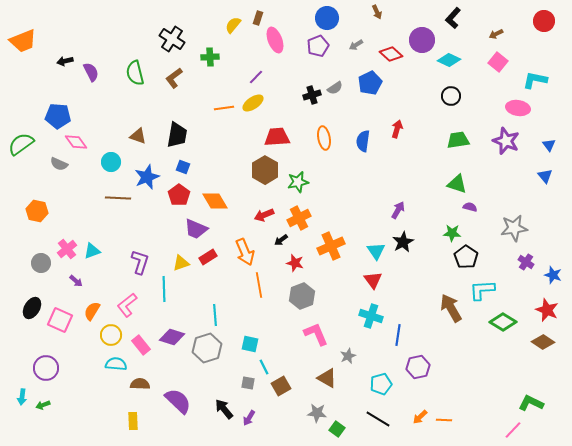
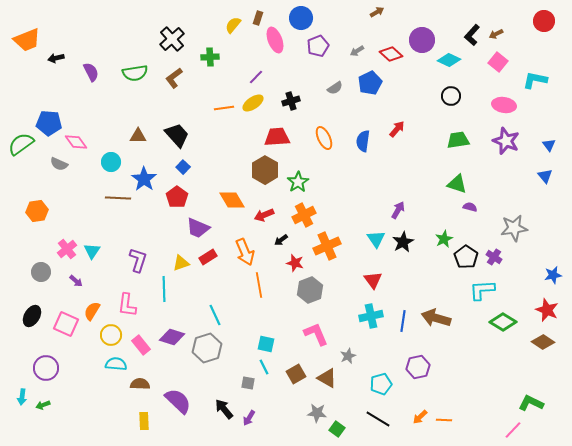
brown arrow at (377, 12): rotated 96 degrees counterclockwise
blue circle at (327, 18): moved 26 px left
black L-shape at (453, 18): moved 19 px right, 17 px down
black cross at (172, 39): rotated 15 degrees clockwise
orange trapezoid at (23, 41): moved 4 px right, 1 px up
gray arrow at (356, 45): moved 1 px right, 6 px down
black arrow at (65, 61): moved 9 px left, 3 px up
green semicircle at (135, 73): rotated 85 degrees counterclockwise
black cross at (312, 95): moved 21 px left, 6 px down
pink ellipse at (518, 108): moved 14 px left, 3 px up
blue pentagon at (58, 116): moved 9 px left, 7 px down
red arrow at (397, 129): rotated 24 degrees clockwise
black trapezoid at (177, 135): rotated 52 degrees counterclockwise
brown triangle at (138, 136): rotated 18 degrees counterclockwise
orange ellipse at (324, 138): rotated 15 degrees counterclockwise
blue square at (183, 167): rotated 24 degrees clockwise
blue star at (147, 177): moved 3 px left, 2 px down; rotated 15 degrees counterclockwise
green star at (298, 182): rotated 20 degrees counterclockwise
red pentagon at (179, 195): moved 2 px left, 2 px down
orange diamond at (215, 201): moved 17 px right, 1 px up
orange hexagon at (37, 211): rotated 20 degrees counterclockwise
orange cross at (299, 218): moved 5 px right, 3 px up
purple trapezoid at (196, 229): moved 2 px right, 1 px up
green star at (452, 233): moved 8 px left, 6 px down; rotated 30 degrees counterclockwise
orange cross at (331, 246): moved 4 px left
cyan triangle at (92, 251): rotated 36 degrees counterclockwise
cyan triangle at (376, 251): moved 12 px up
purple L-shape at (140, 262): moved 2 px left, 2 px up
purple cross at (526, 262): moved 32 px left, 5 px up
gray circle at (41, 263): moved 9 px down
blue star at (553, 275): rotated 30 degrees counterclockwise
gray hexagon at (302, 296): moved 8 px right, 6 px up
pink L-shape at (127, 305): rotated 45 degrees counterclockwise
black ellipse at (32, 308): moved 8 px down
brown arrow at (451, 308): moved 15 px left, 10 px down; rotated 44 degrees counterclockwise
cyan line at (215, 315): rotated 20 degrees counterclockwise
cyan cross at (371, 316): rotated 30 degrees counterclockwise
pink square at (60, 320): moved 6 px right, 4 px down
blue line at (398, 335): moved 5 px right, 14 px up
cyan square at (250, 344): moved 16 px right
brown square at (281, 386): moved 15 px right, 12 px up
yellow rectangle at (133, 421): moved 11 px right
